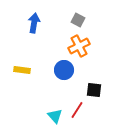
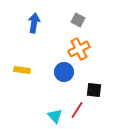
orange cross: moved 3 px down
blue circle: moved 2 px down
